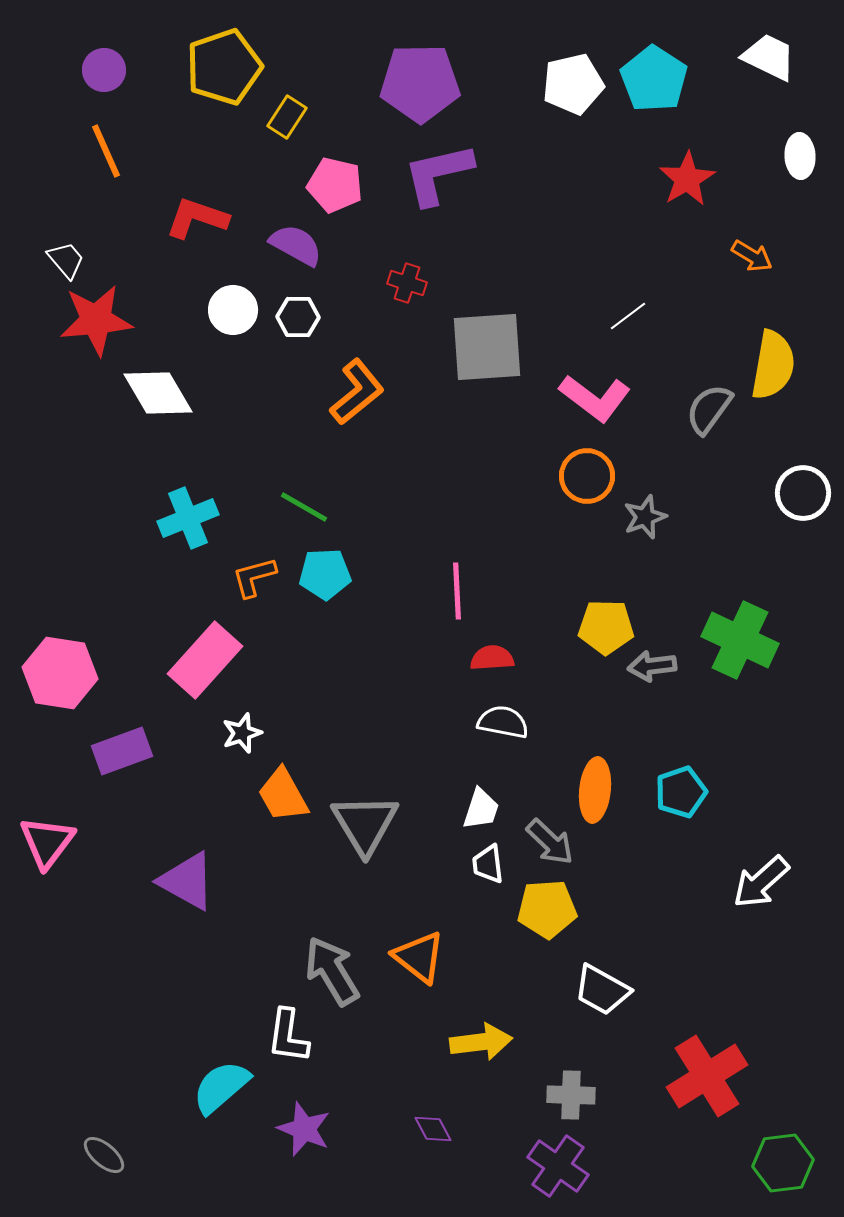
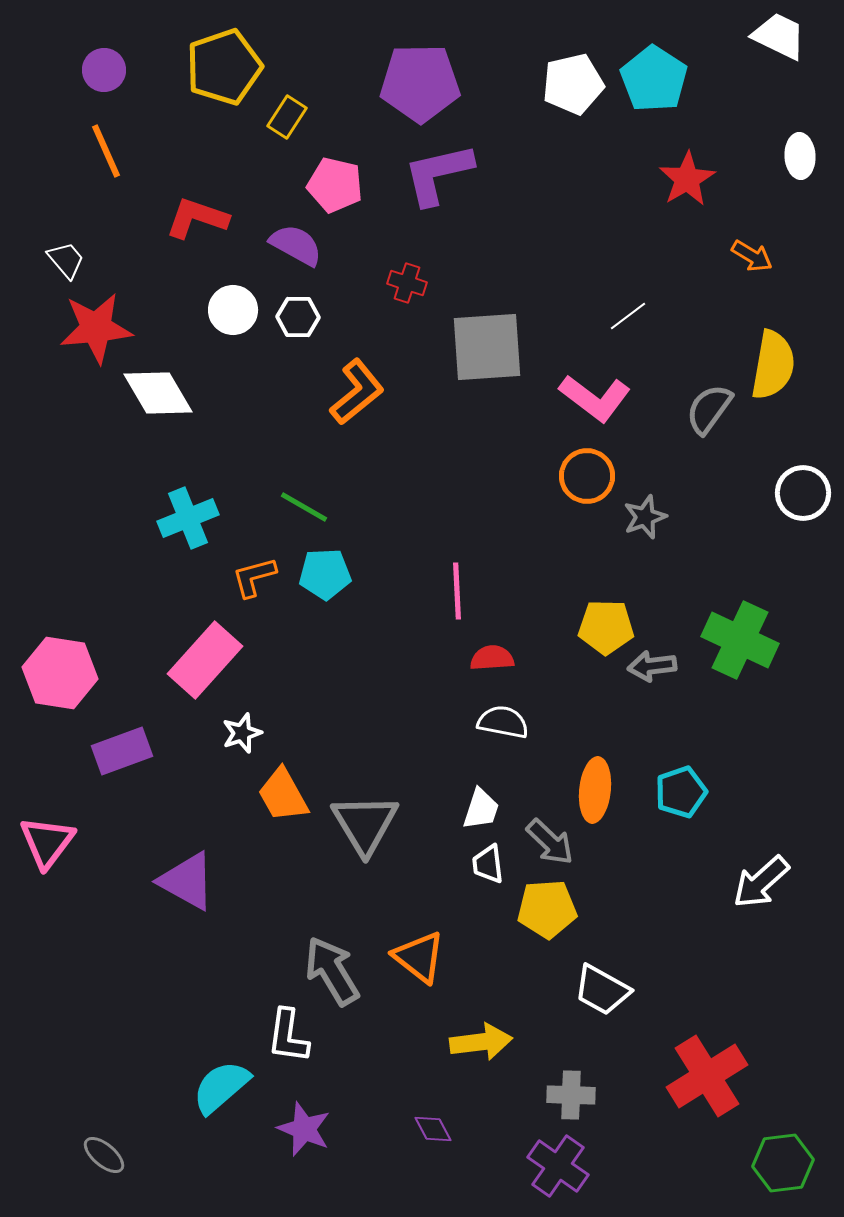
white trapezoid at (769, 57): moved 10 px right, 21 px up
red star at (96, 320): moved 8 px down
